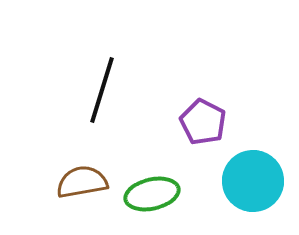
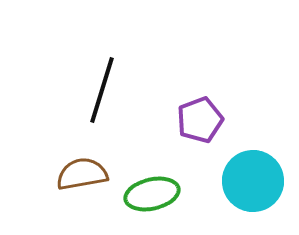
purple pentagon: moved 3 px left, 2 px up; rotated 24 degrees clockwise
brown semicircle: moved 8 px up
